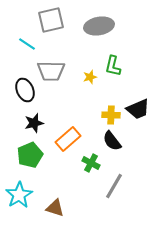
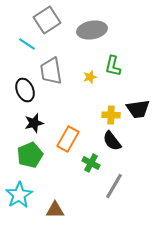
gray square: moved 4 px left; rotated 20 degrees counterclockwise
gray ellipse: moved 7 px left, 4 px down
gray trapezoid: rotated 80 degrees clockwise
black trapezoid: rotated 15 degrees clockwise
orange rectangle: rotated 20 degrees counterclockwise
brown triangle: moved 2 px down; rotated 18 degrees counterclockwise
